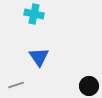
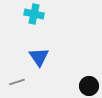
gray line: moved 1 px right, 3 px up
